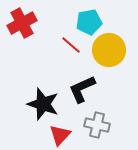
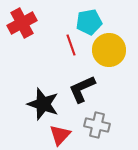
red line: rotated 30 degrees clockwise
